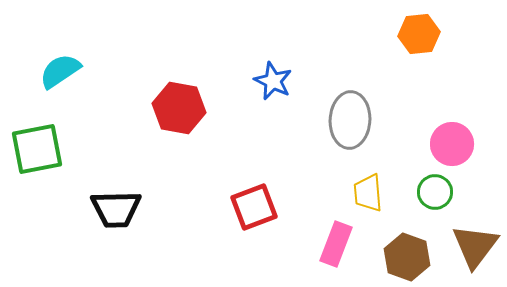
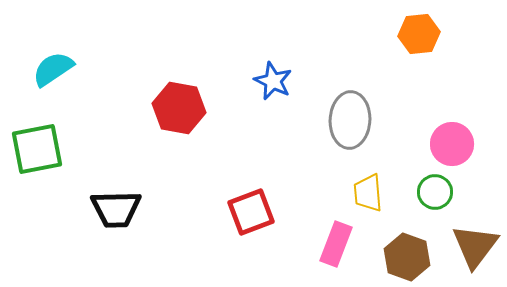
cyan semicircle: moved 7 px left, 2 px up
red square: moved 3 px left, 5 px down
